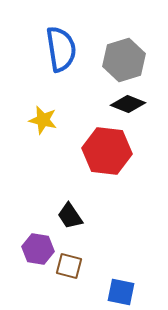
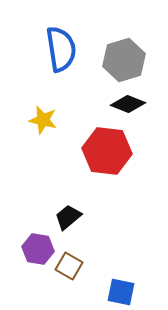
black trapezoid: moved 2 px left, 1 px down; rotated 84 degrees clockwise
brown square: rotated 16 degrees clockwise
